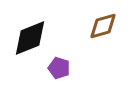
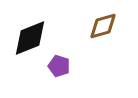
purple pentagon: moved 2 px up
